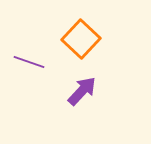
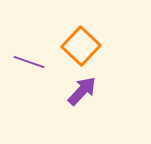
orange square: moved 7 px down
